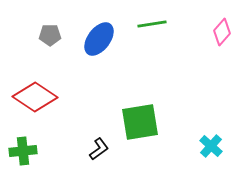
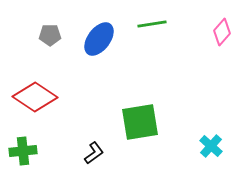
black L-shape: moved 5 px left, 4 px down
